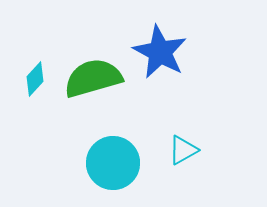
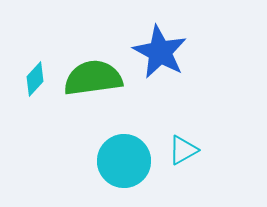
green semicircle: rotated 8 degrees clockwise
cyan circle: moved 11 px right, 2 px up
